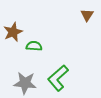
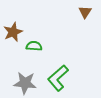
brown triangle: moved 2 px left, 3 px up
